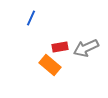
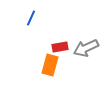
orange rectangle: rotated 65 degrees clockwise
